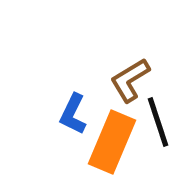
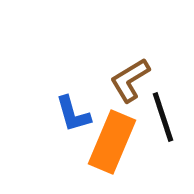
blue L-shape: rotated 42 degrees counterclockwise
black line: moved 5 px right, 5 px up
